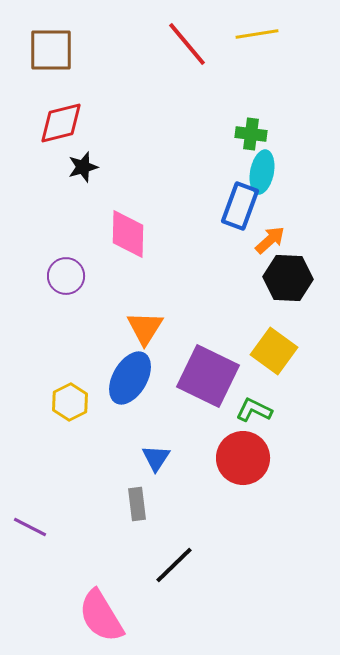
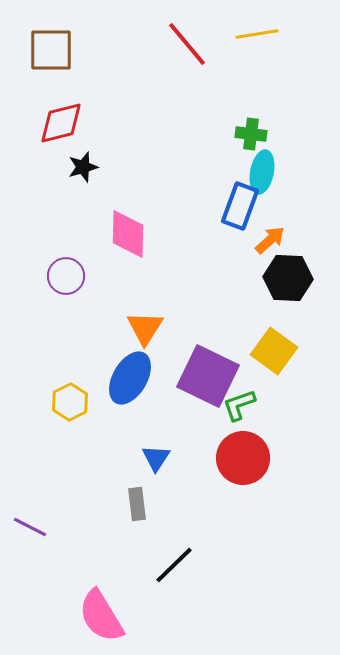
green L-shape: moved 15 px left, 5 px up; rotated 45 degrees counterclockwise
